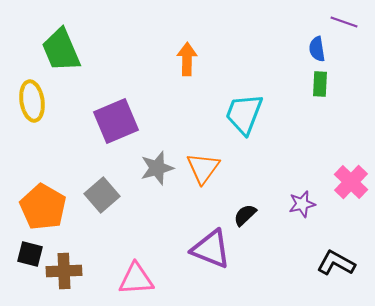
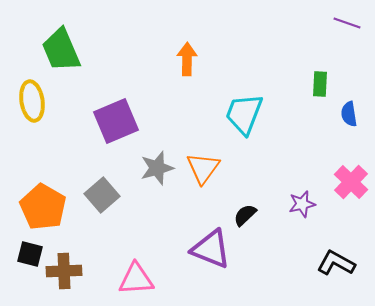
purple line: moved 3 px right, 1 px down
blue semicircle: moved 32 px right, 65 px down
